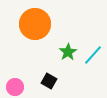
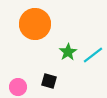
cyan line: rotated 10 degrees clockwise
black square: rotated 14 degrees counterclockwise
pink circle: moved 3 px right
